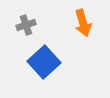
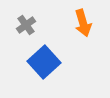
gray cross: rotated 18 degrees counterclockwise
